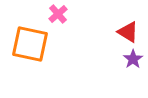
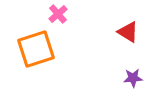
orange square: moved 6 px right, 5 px down; rotated 30 degrees counterclockwise
purple star: moved 19 px down; rotated 30 degrees clockwise
